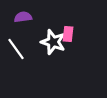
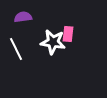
white star: rotated 10 degrees counterclockwise
white line: rotated 10 degrees clockwise
